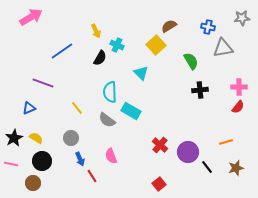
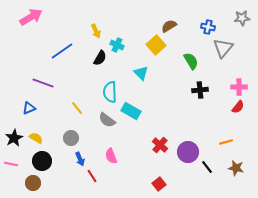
gray triangle: rotated 40 degrees counterclockwise
brown star: rotated 28 degrees clockwise
